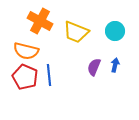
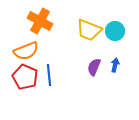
yellow trapezoid: moved 13 px right, 2 px up
orange semicircle: rotated 35 degrees counterclockwise
